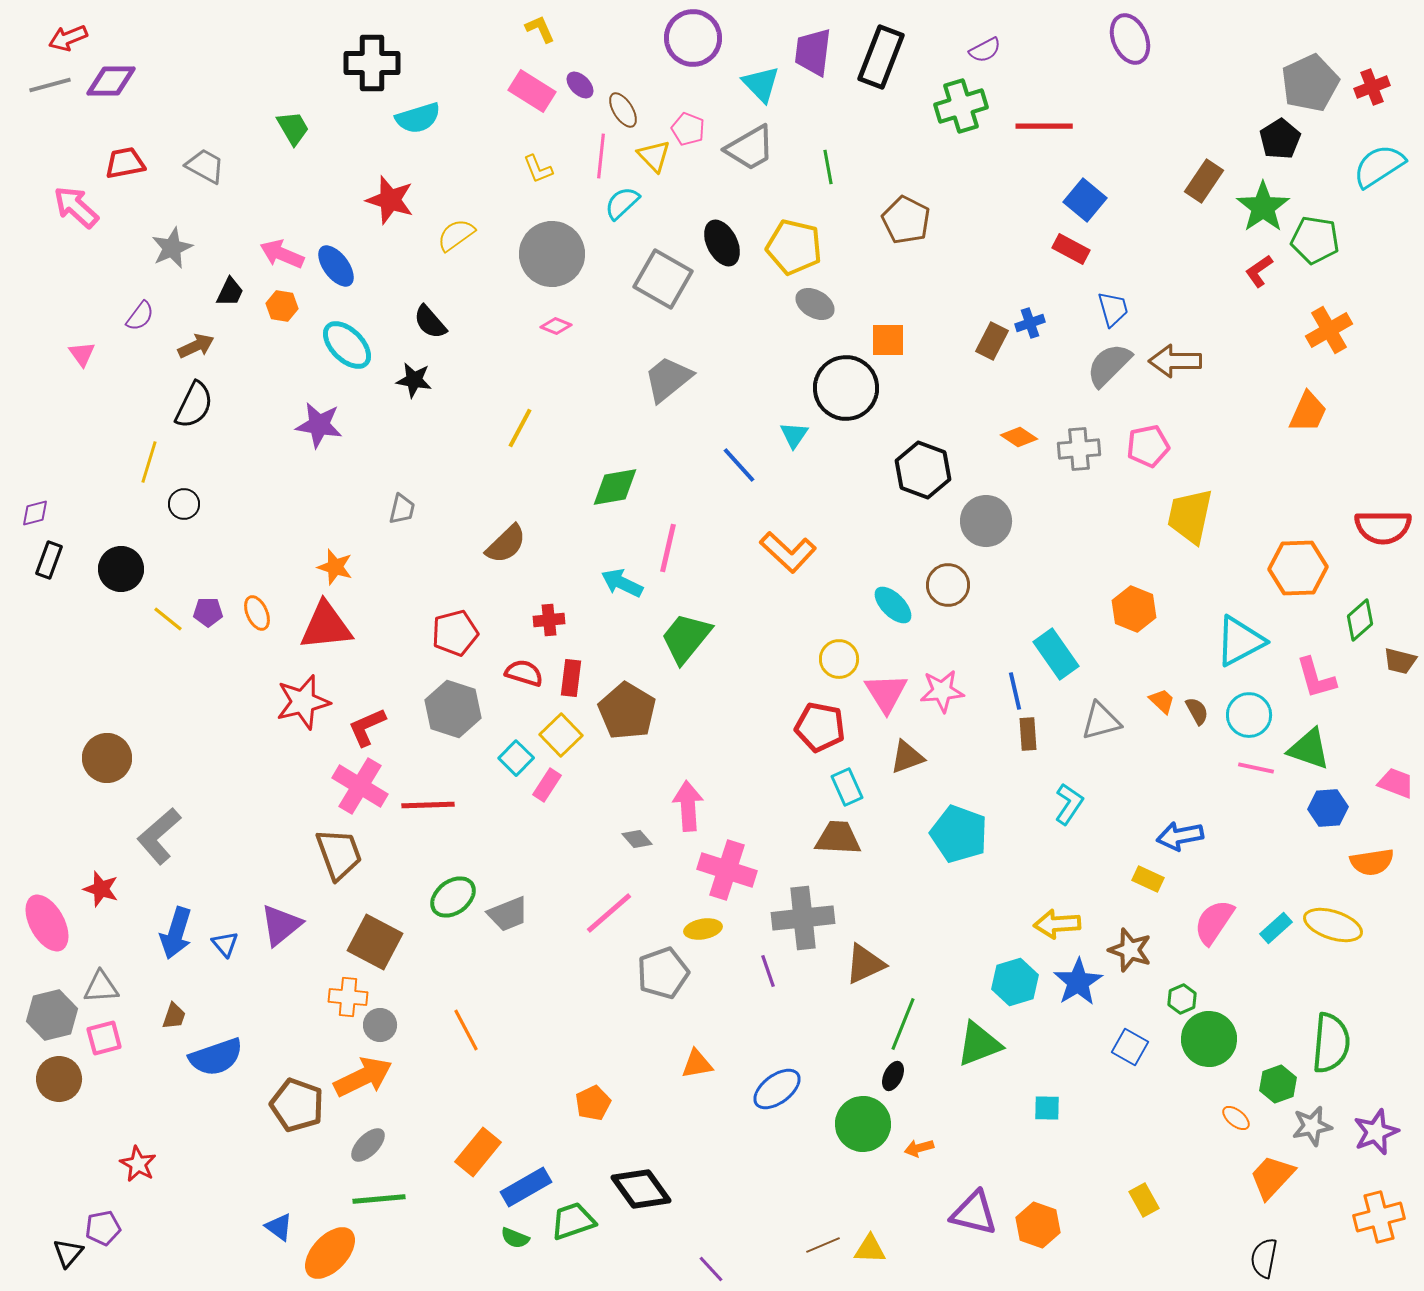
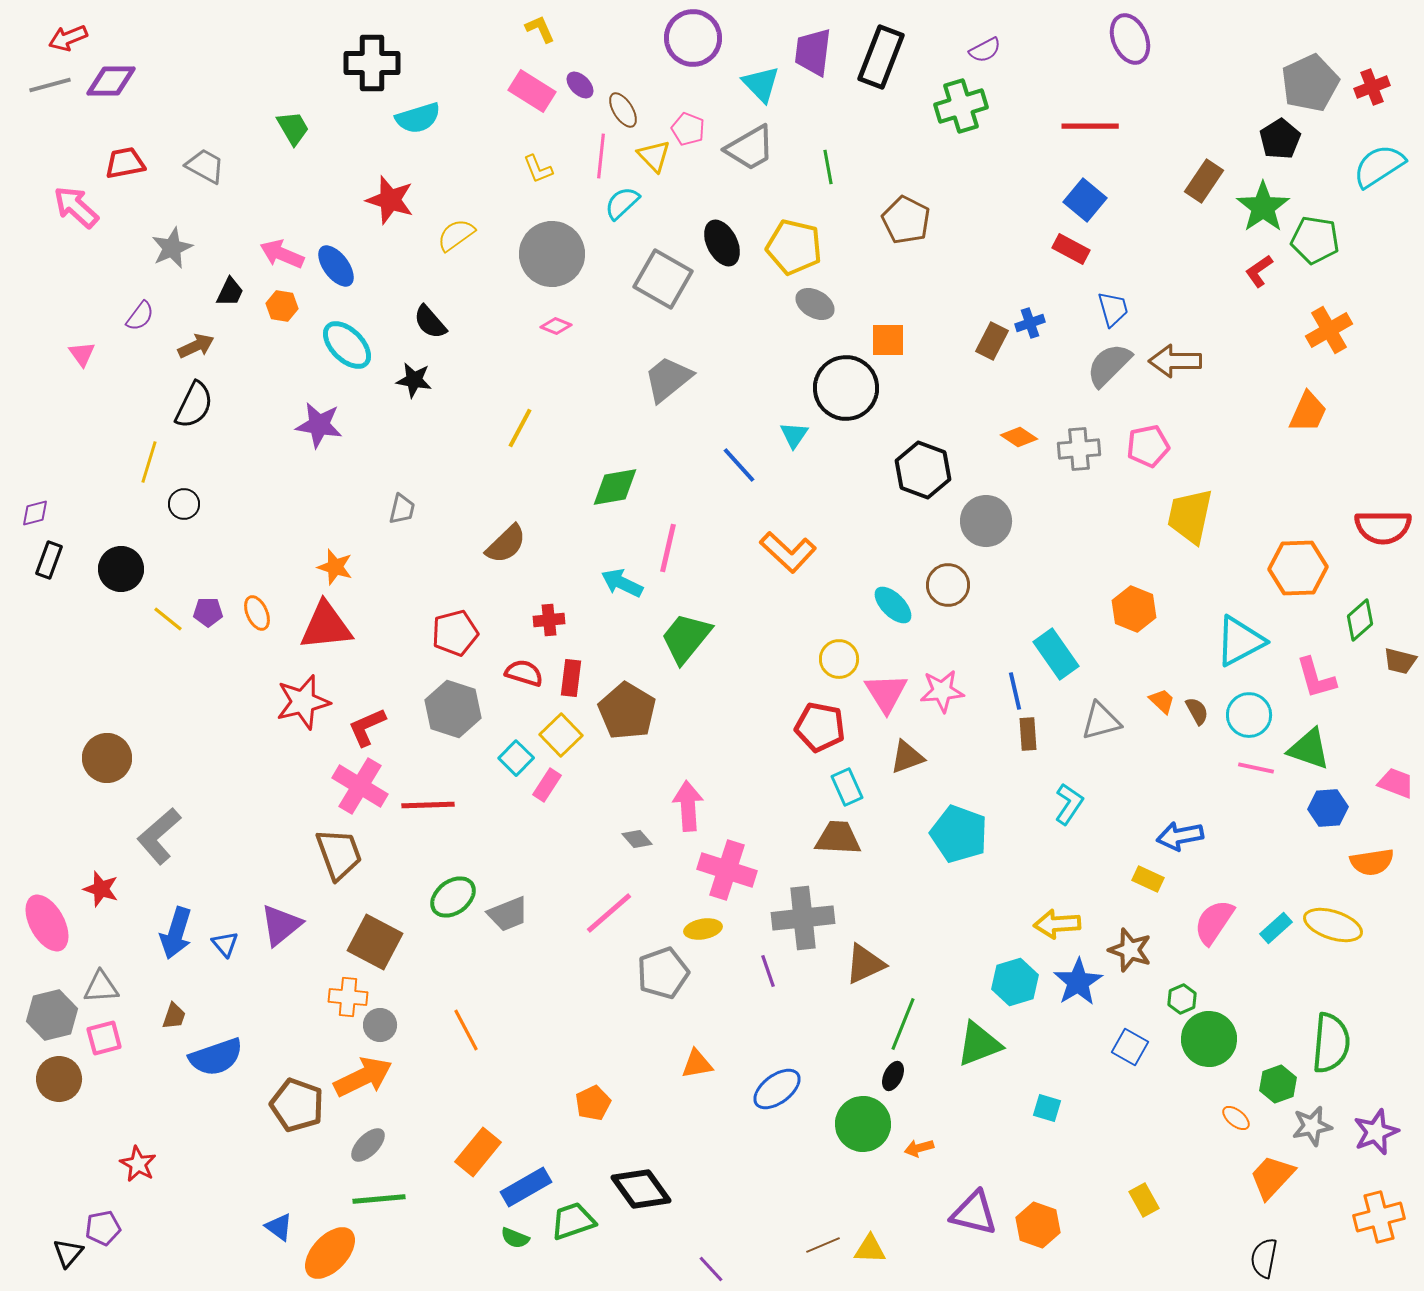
red line at (1044, 126): moved 46 px right
cyan square at (1047, 1108): rotated 16 degrees clockwise
